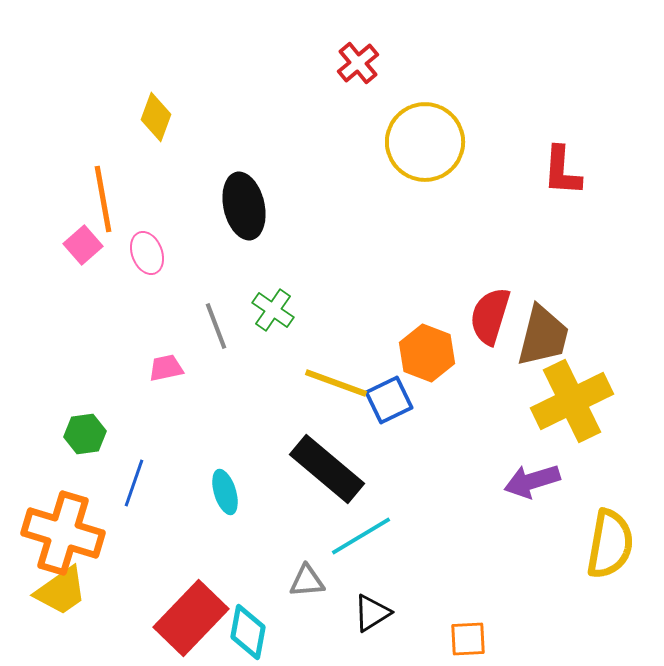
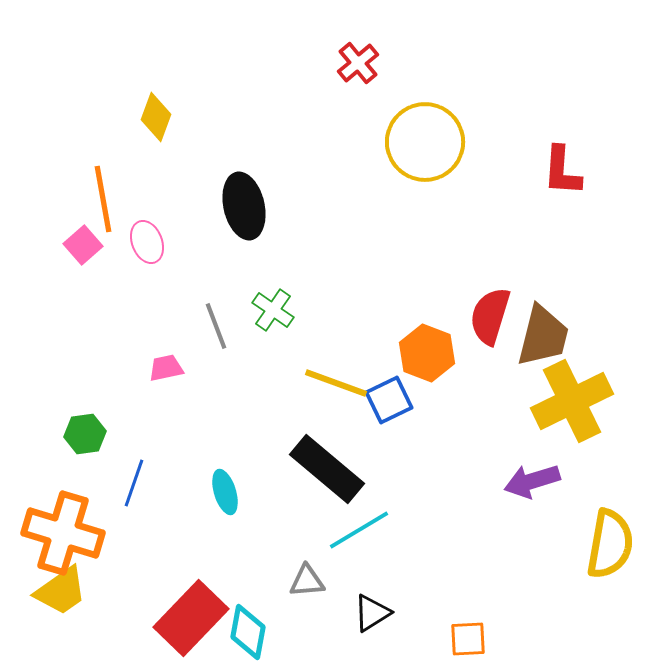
pink ellipse: moved 11 px up
cyan line: moved 2 px left, 6 px up
